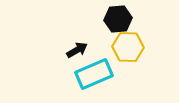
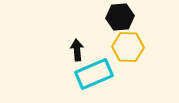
black hexagon: moved 2 px right, 2 px up
black arrow: rotated 65 degrees counterclockwise
